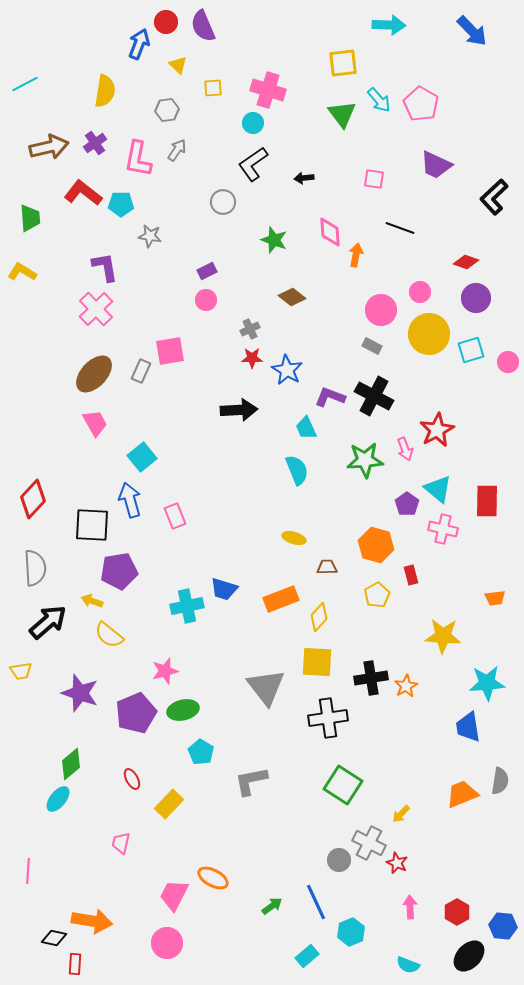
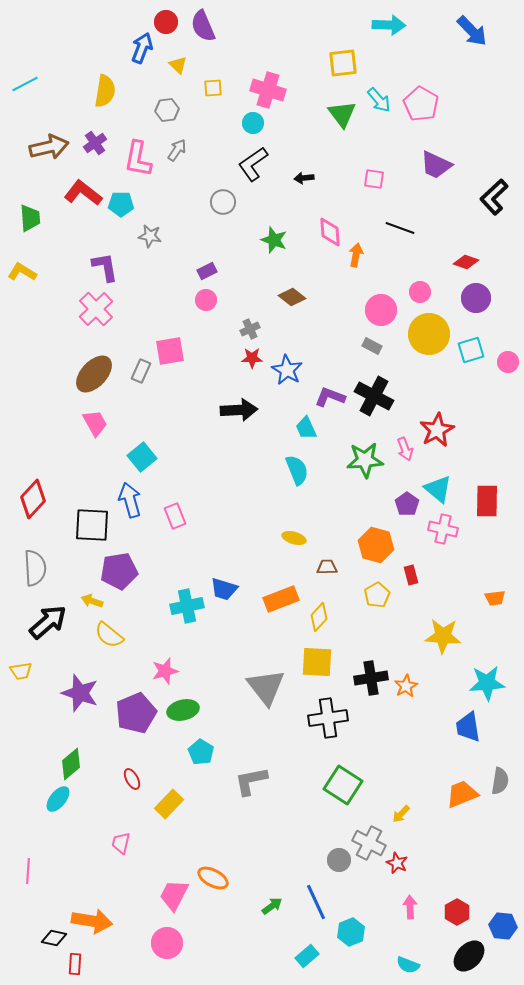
blue arrow at (139, 44): moved 3 px right, 4 px down
